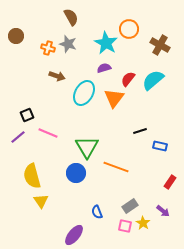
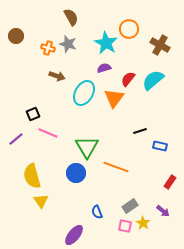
black square: moved 6 px right, 1 px up
purple line: moved 2 px left, 2 px down
